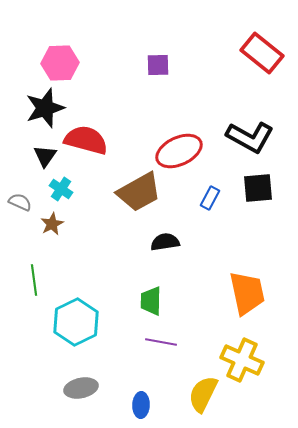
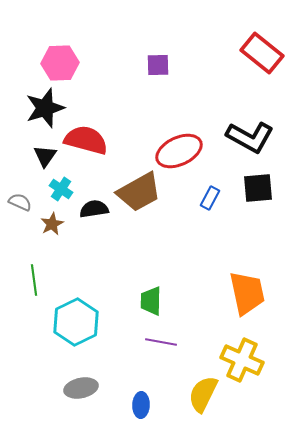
black semicircle: moved 71 px left, 33 px up
